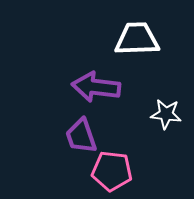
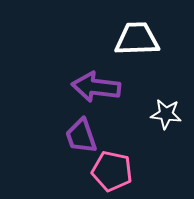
pink pentagon: rotated 6 degrees clockwise
